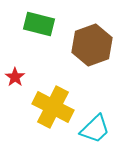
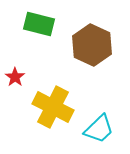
brown hexagon: rotated 15 degrees counterclockwise
cyan trapezoid: moved 4 px right
